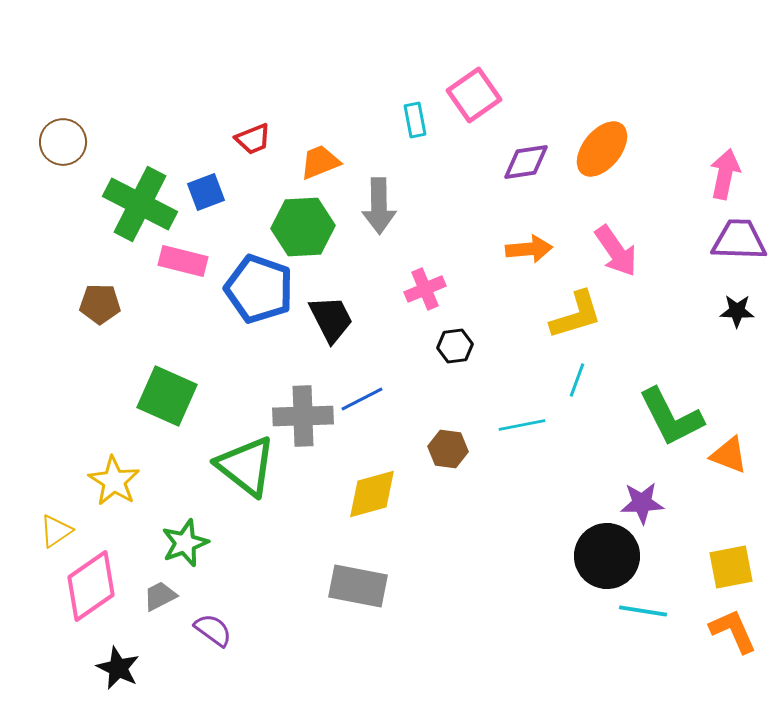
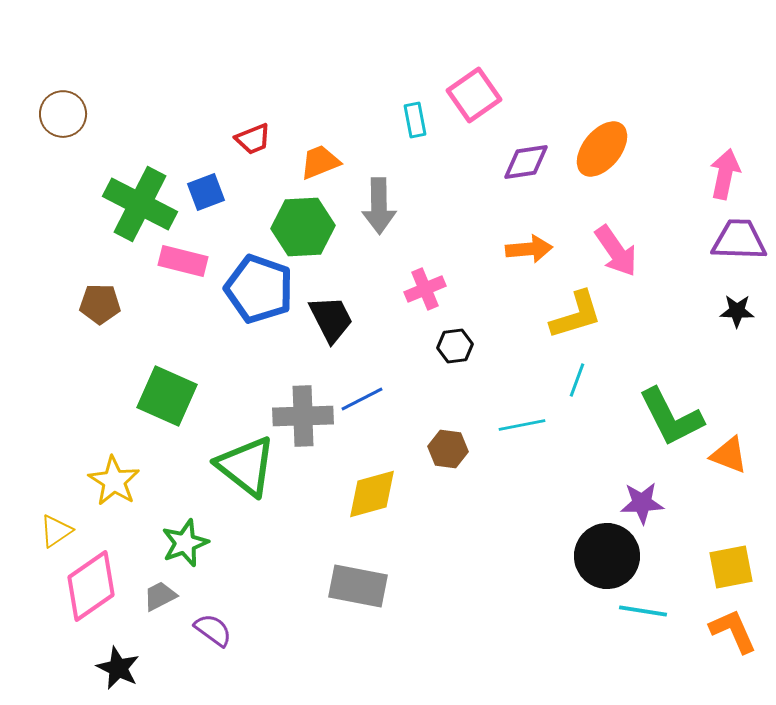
brown circle at (63, 142): moved 28 px up
